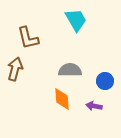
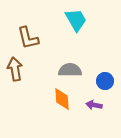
brown arrow: rotated 25 degrees counterclockwise
purple arrow: moved 1 px up
